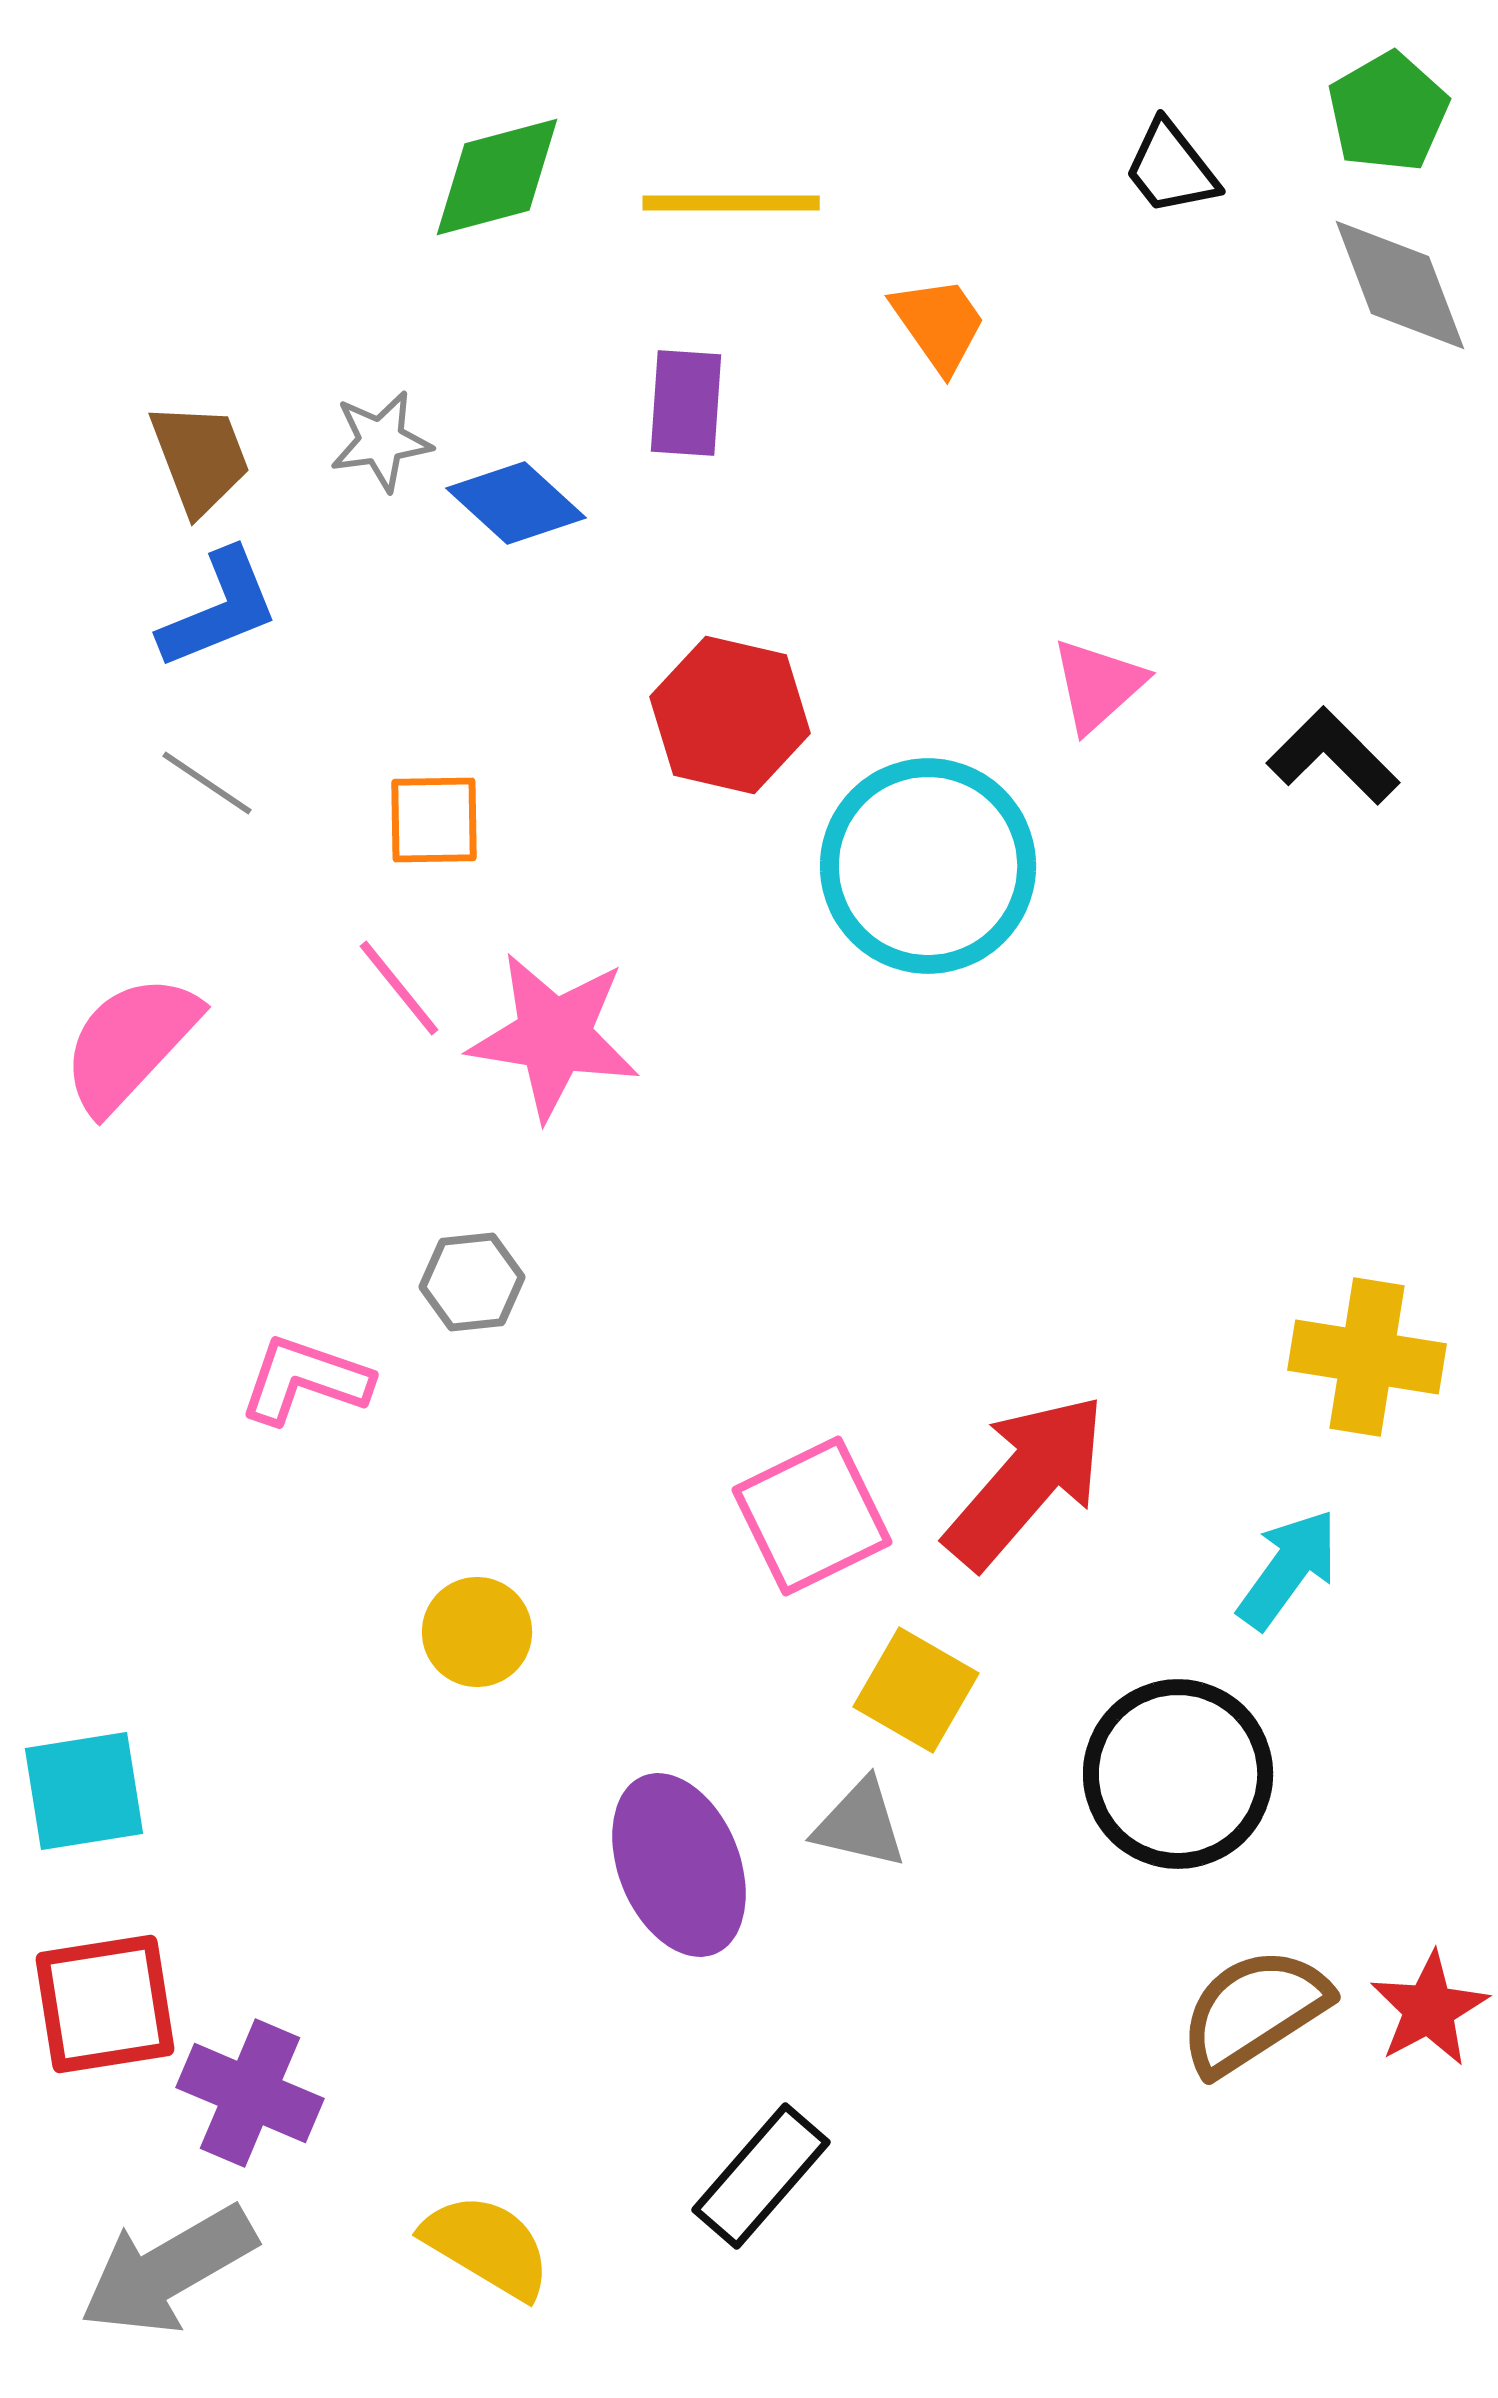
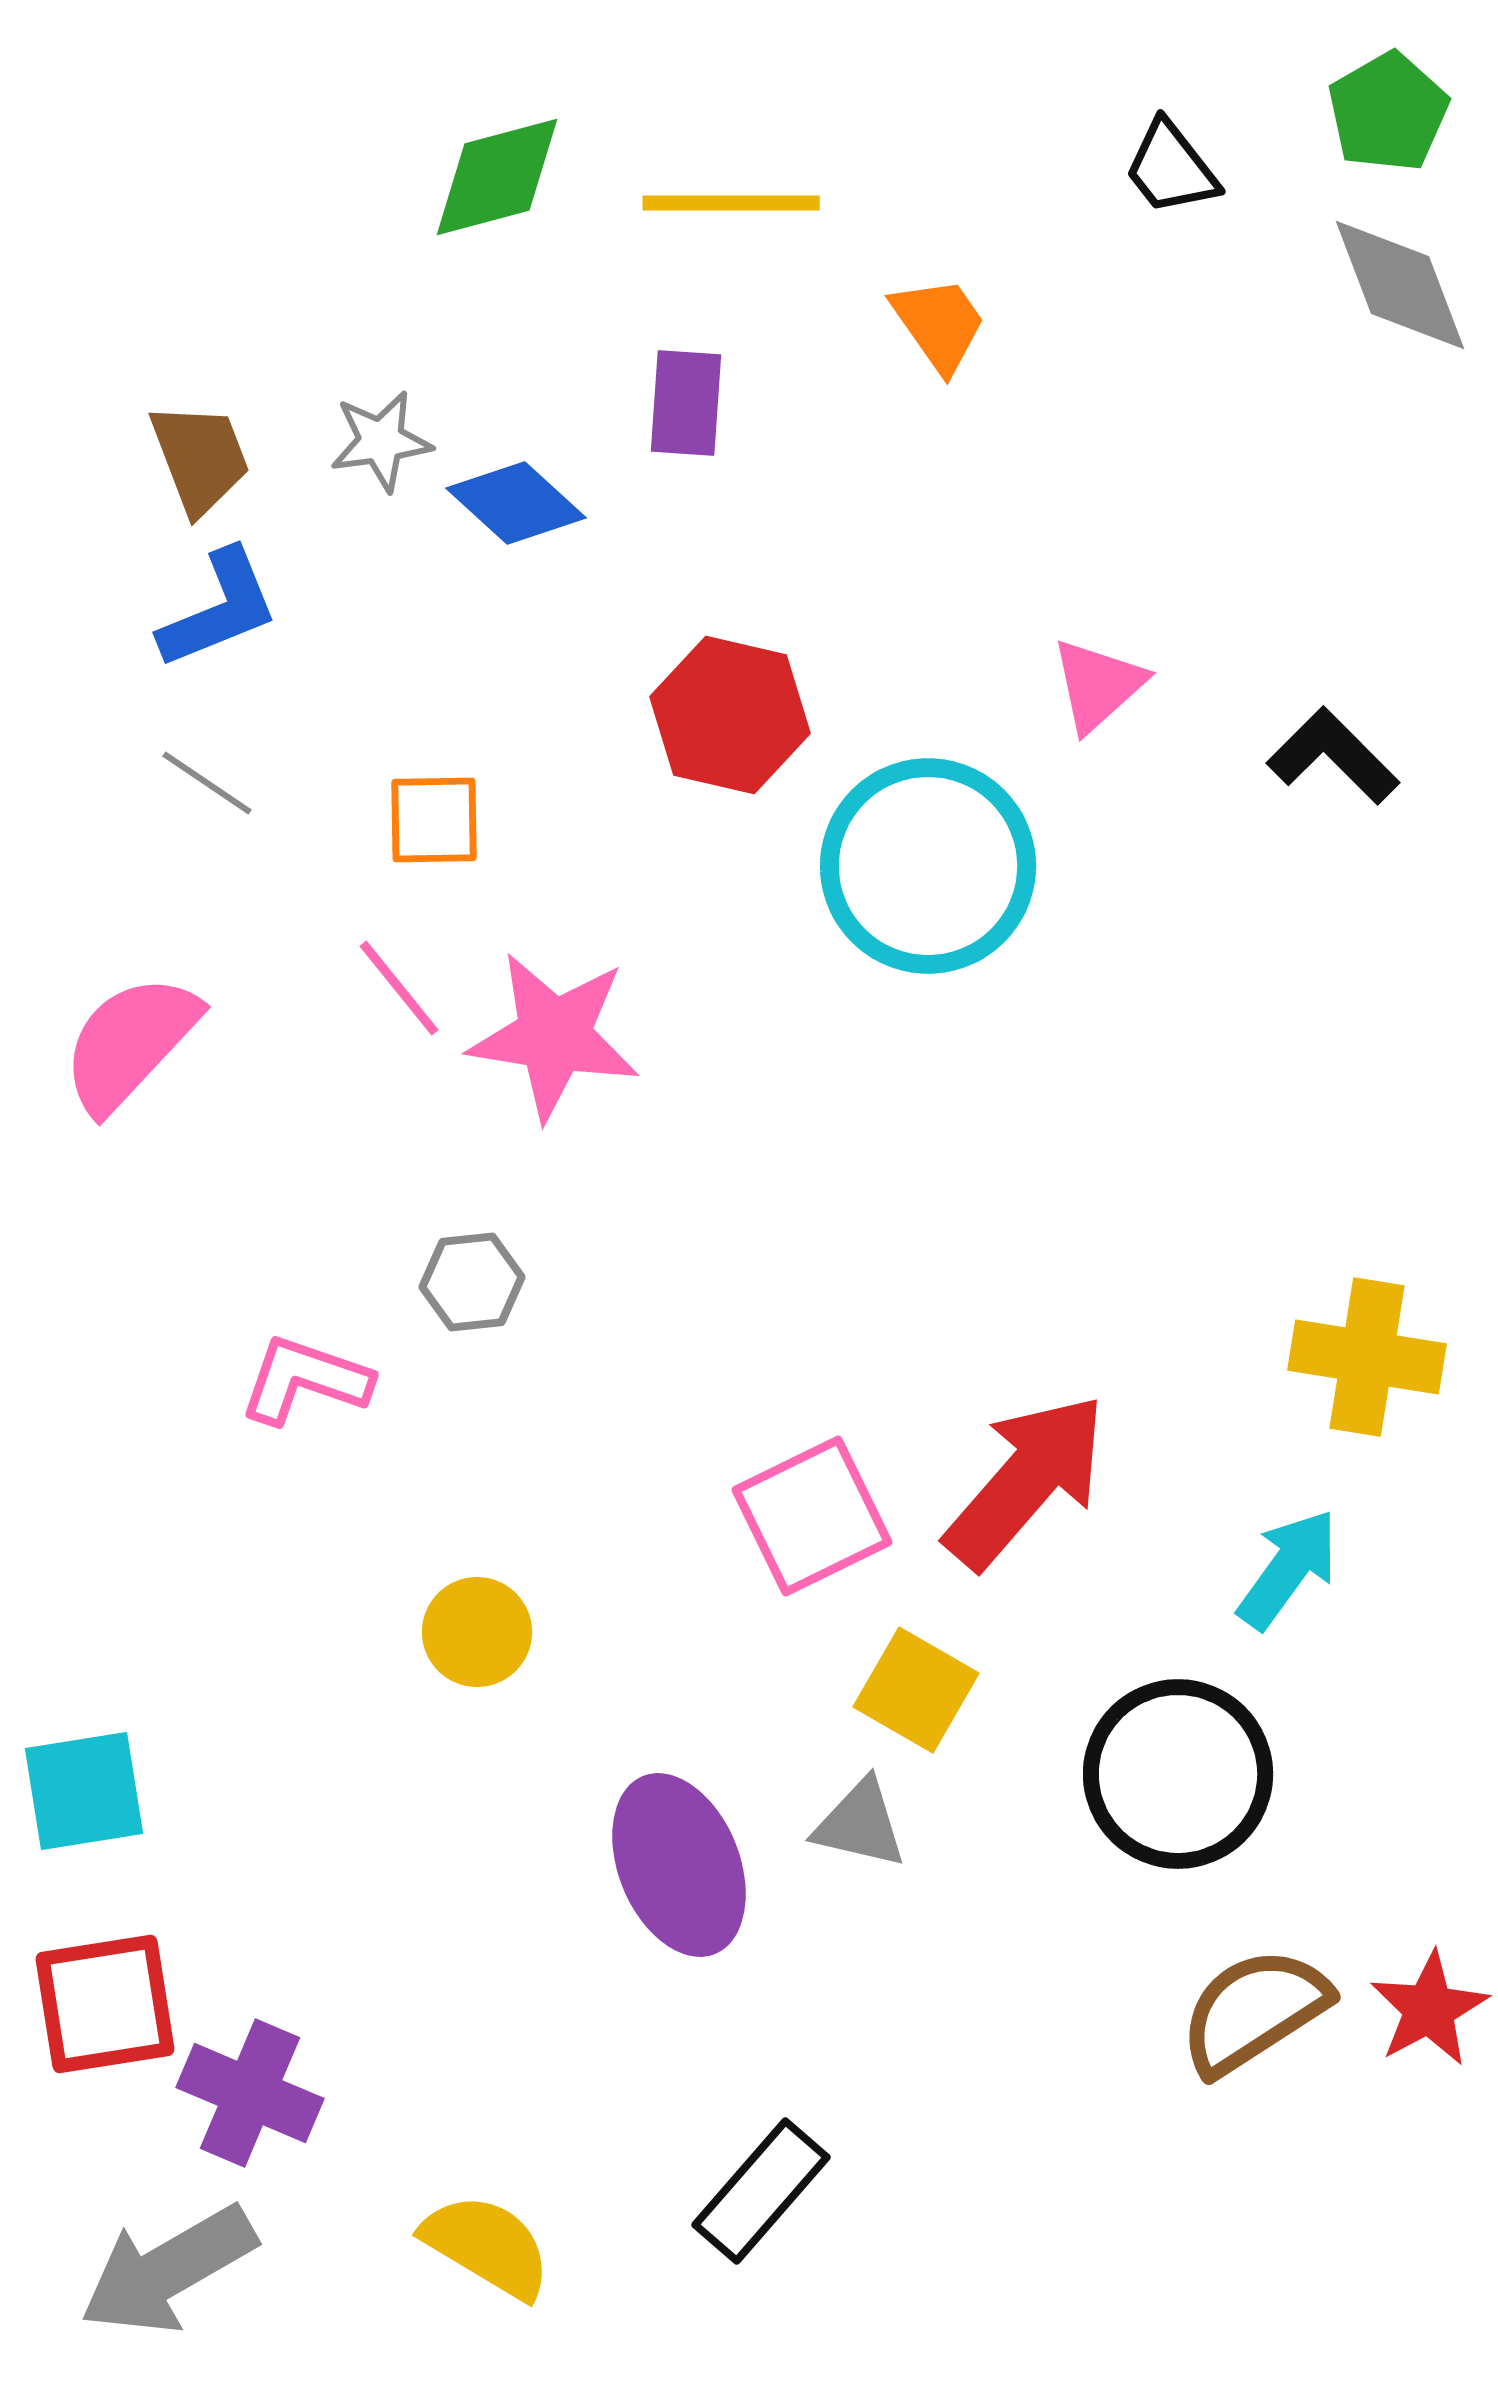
black rectangle: moved 15 px down
